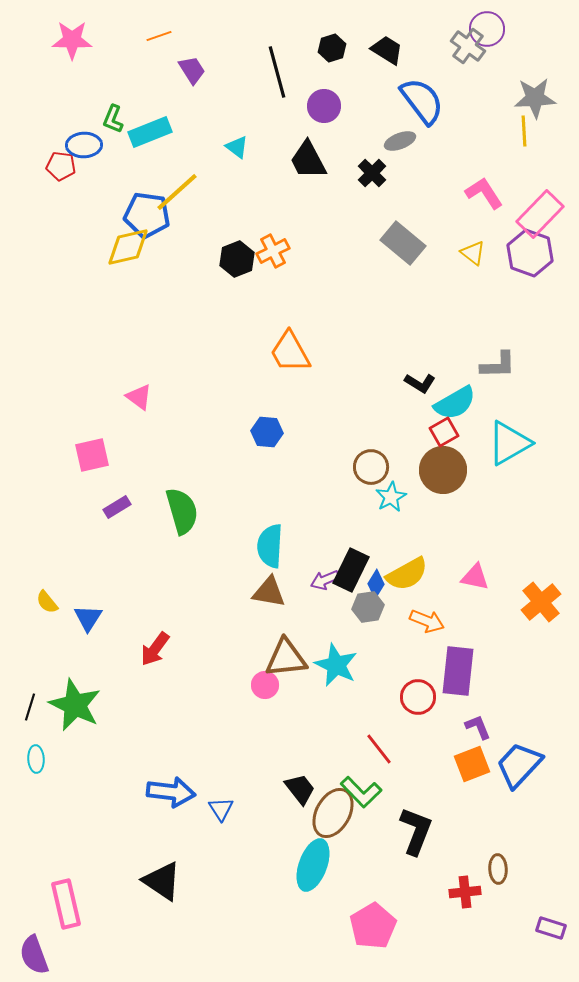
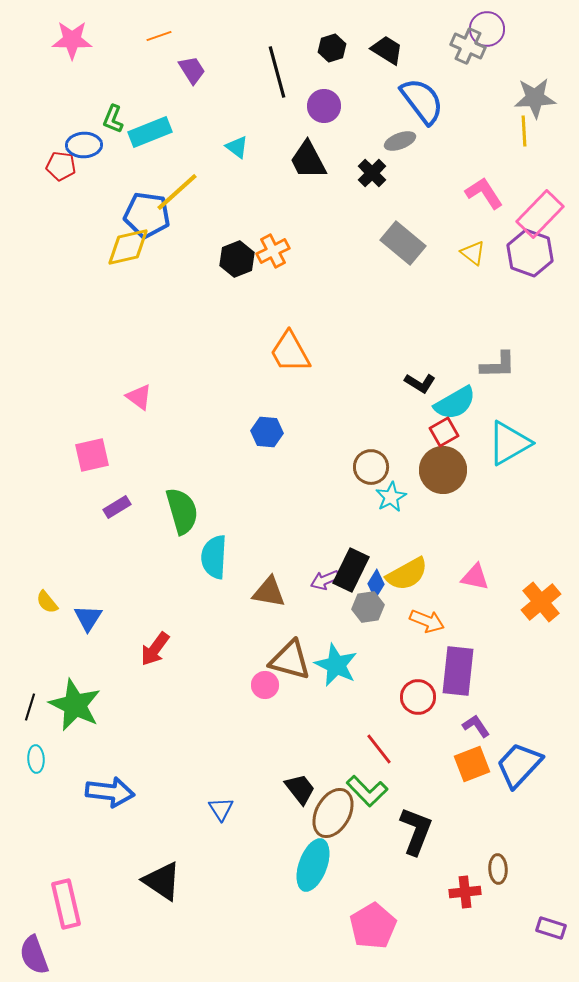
gray cross at (468, 46): rotated 12 degrees counterclockwise
cyan semicircle at (270, 546): moved 56 px left, 11 px down
brown triangle at (286, 658): moved 4 px right, 2 px down; rotated 21 degrees clockwise
purple L-shape at (478, 727): moved 2 px left, 1 px up; rotated 12 degrees counterclockwise
blue arrow at (171, 792): moved 61 px left
green L-shape at (361, 792): moved 6 px right, 1 px up
